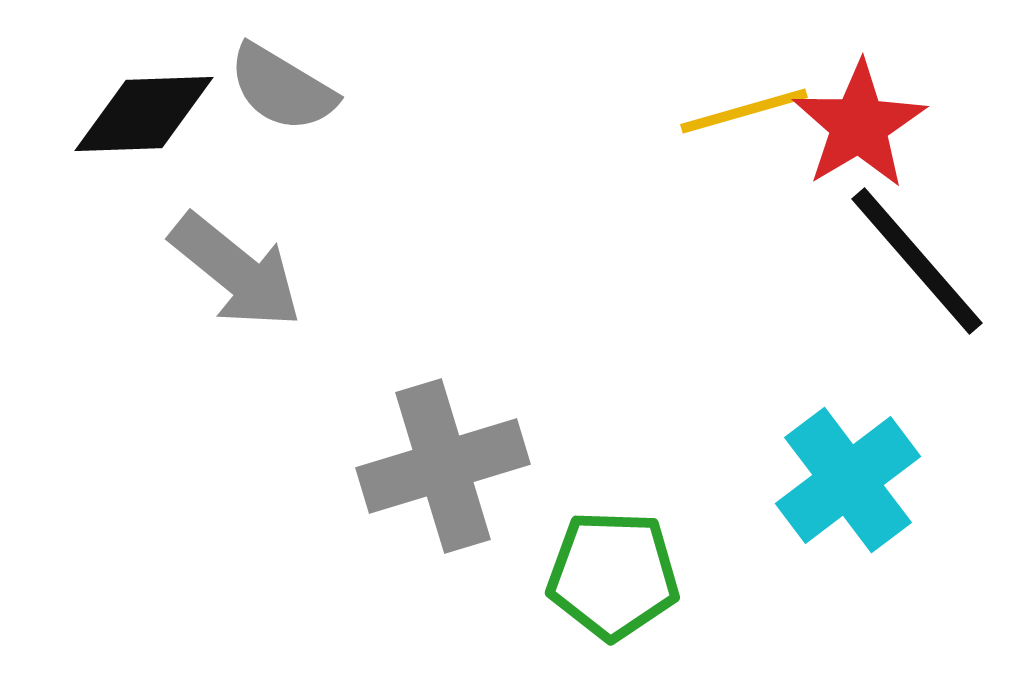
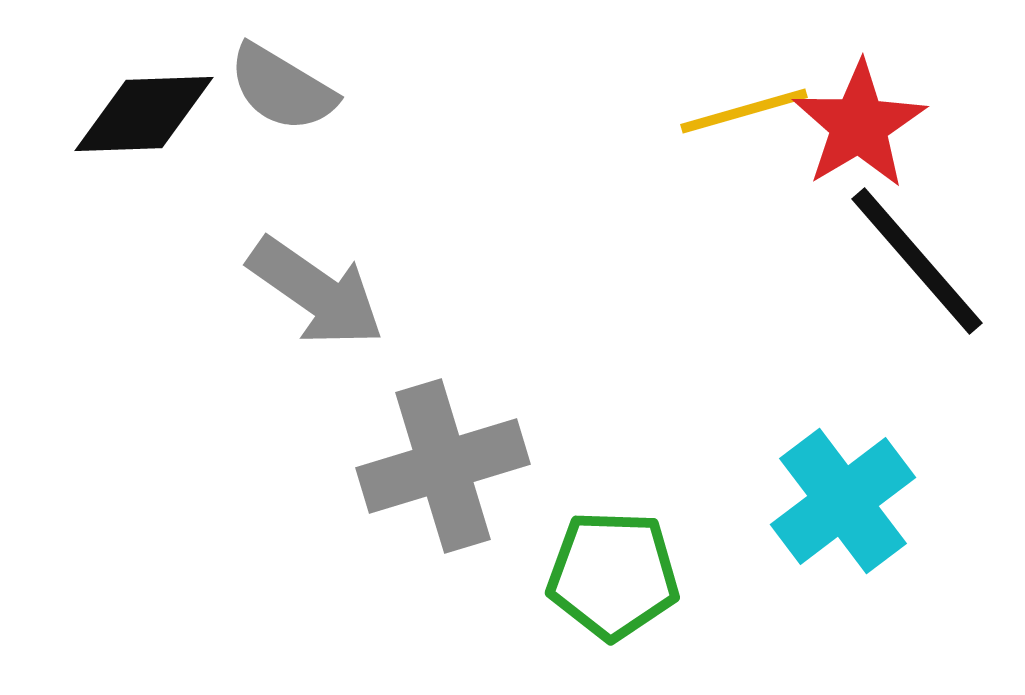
gray arrow: moved 80 px right, 21 px down; rotated 4 degrees counterclockwise
cyan cross: moved 5 px left, 21 px down
